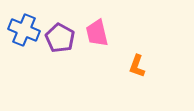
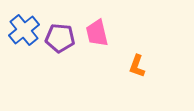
blue cross: rotated 28 degrees clockwise
purple pentagon: rotated 24 degrees counterclockwise
